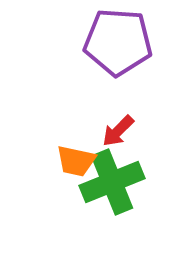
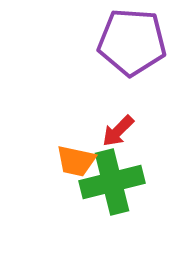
purple pentagon: moved 14 px right
green cross: rotated 8 degrees clockwise
